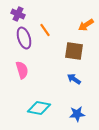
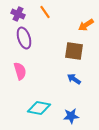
orange line: moved 18 px up
pink semicircle: moved 2 px left, 1 px down
blue star: moved 6 px left, 2 px down
